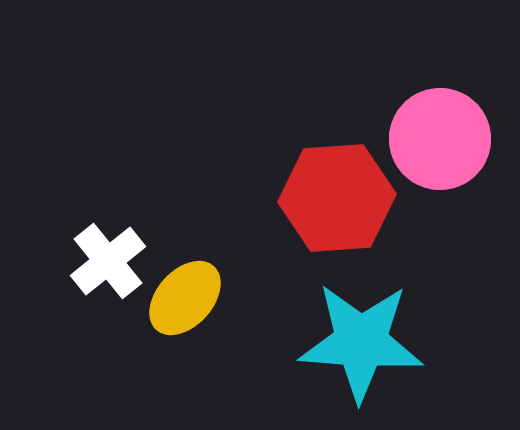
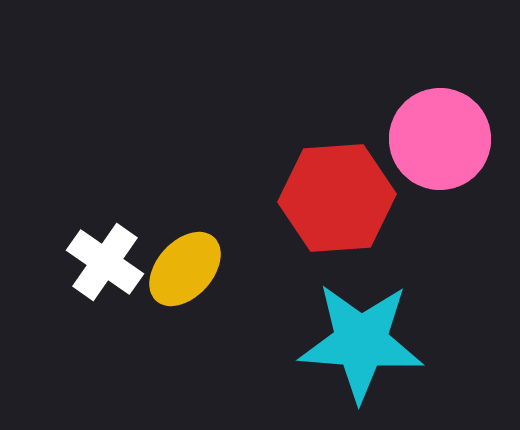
white cross: moved 3 px left, 1 px down; rotated 16 degrees counterclockwise
yellow ellipse: moved 29 px up
